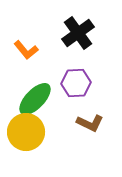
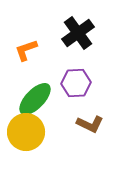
orange L-shape: rotated 110 degrees clockwise
brown L-shape: moved 1 px down
